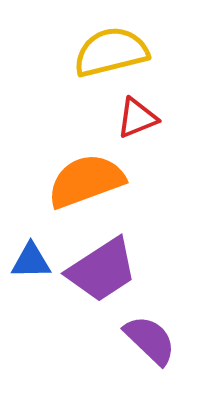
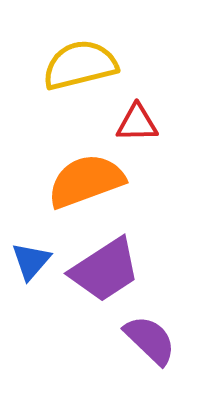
yellow semicircle: moved 31 px left, 13 px down
red triangle: moved 5 px down; rotated 21 degrees clockwise
blue triangle: rotated 48 degrees counterclockwise
purple trapezoid: moved 3 px right
